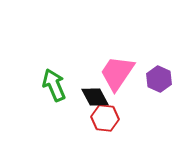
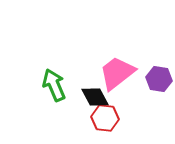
pink trapezoid: rotated 18 degrees clockwise
purple hexagon: rotated 15 degrees counterclockwise
